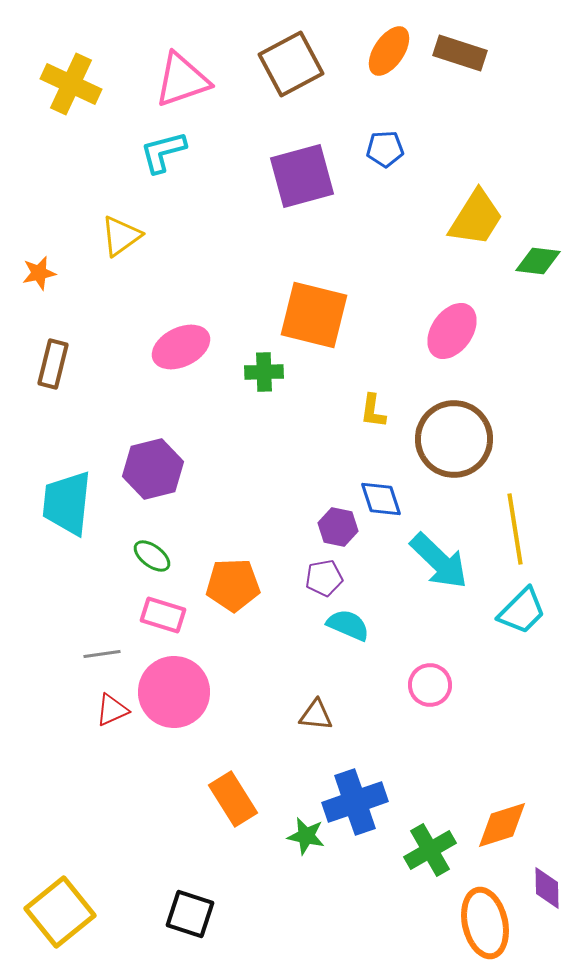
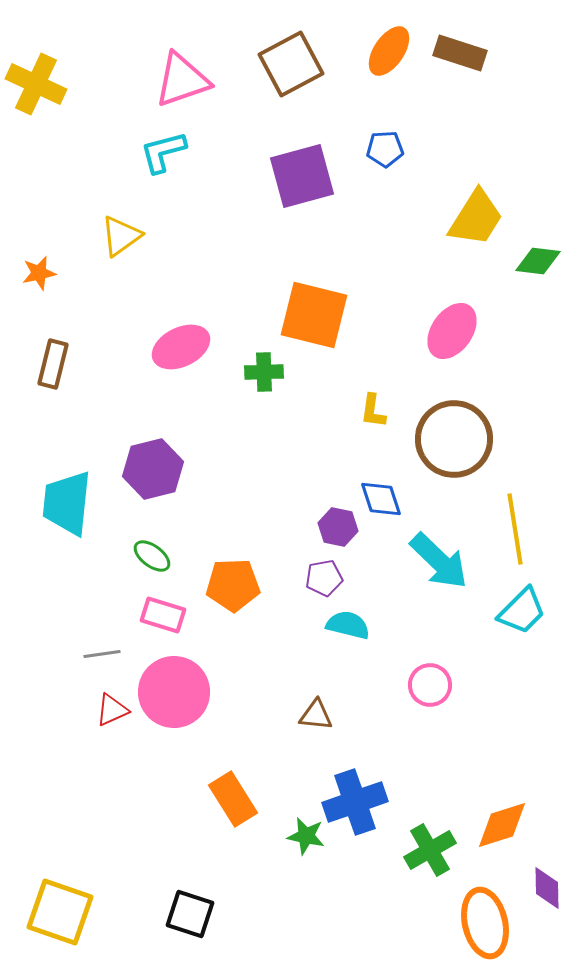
yellow cross at (71, 84): moved 35 px left
cyan semicircle at (348, 625): rotated 9 degrees counterclockwise
yellow square at (60, 912): rotated 32 degrees counterclockwise
